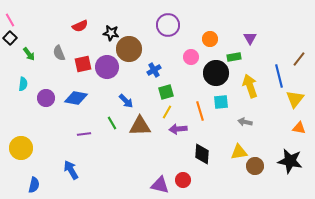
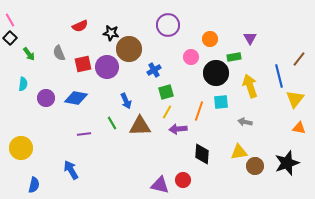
blue arrow at (126, 101): rotated 21 degrees clockwise
orange line at (200, 111): moved 1 px left; rotated 36 degrees clockwise
black star at (290, 161): moved 3 px left, 2 px down; rotated 30 degrees counterclockwise
